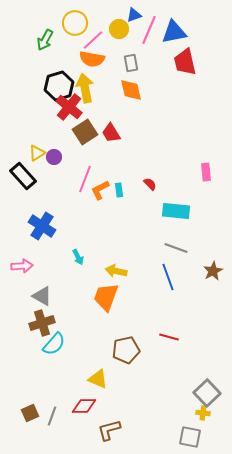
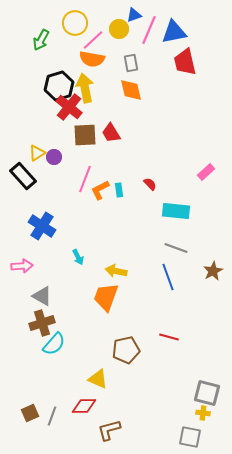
green arrow at (45, 40): moved 4 px left
brown square at (85, 132): moved 3 px down; rotated 30 degrees clockwise
pink rectangle at (206, 172): rotated 54 degrees clockwise
gray square at (207, 393): rotated 32 degrees counterclockwise
